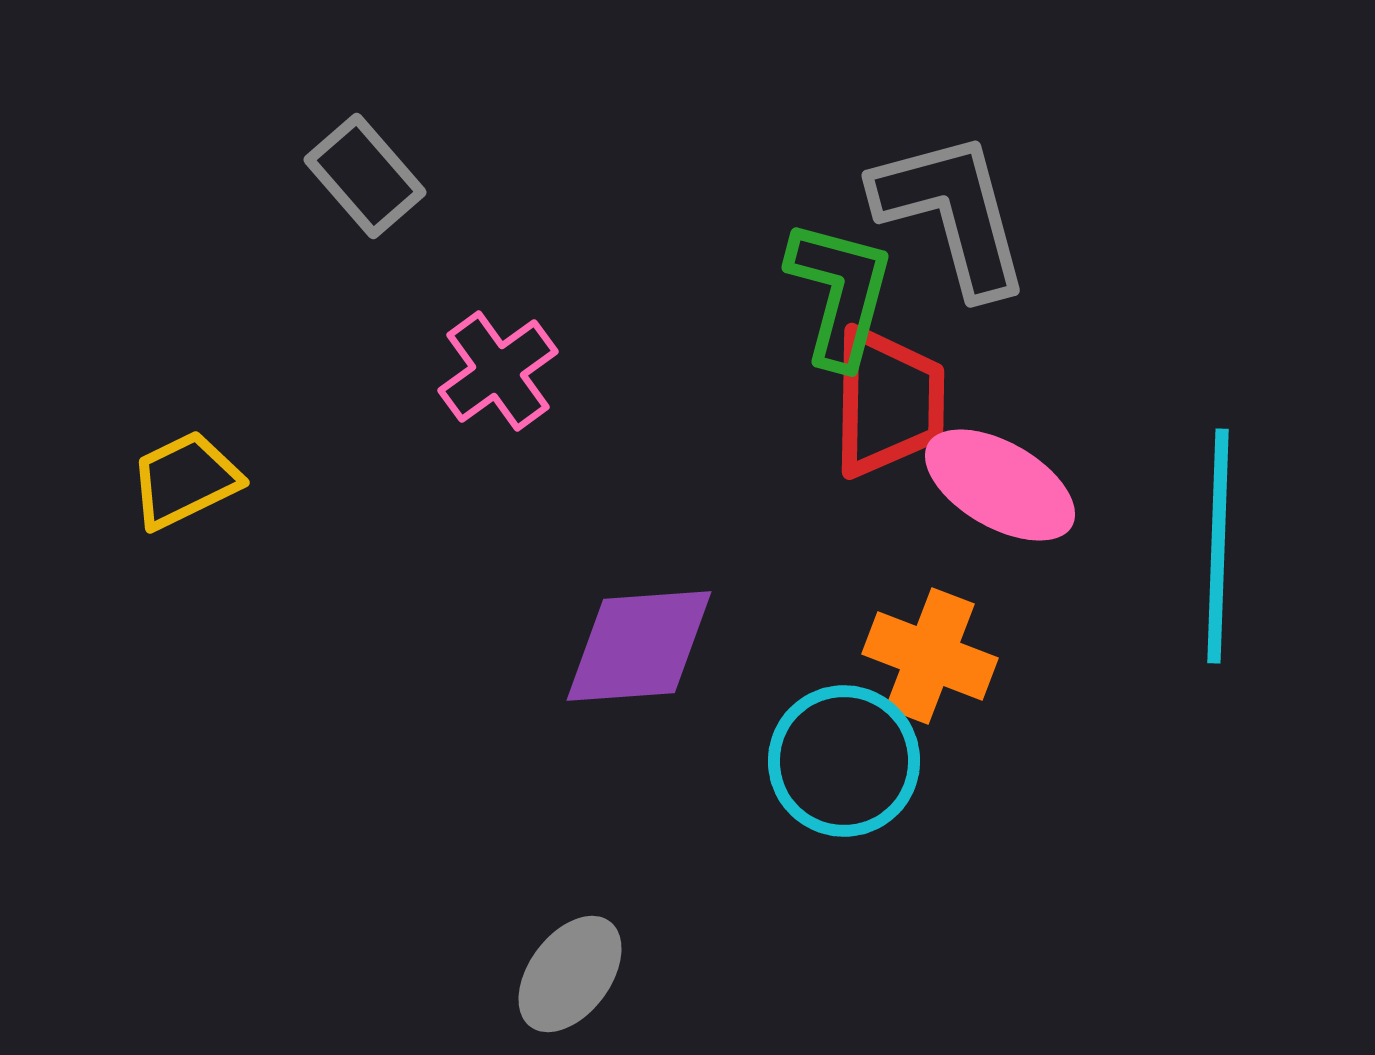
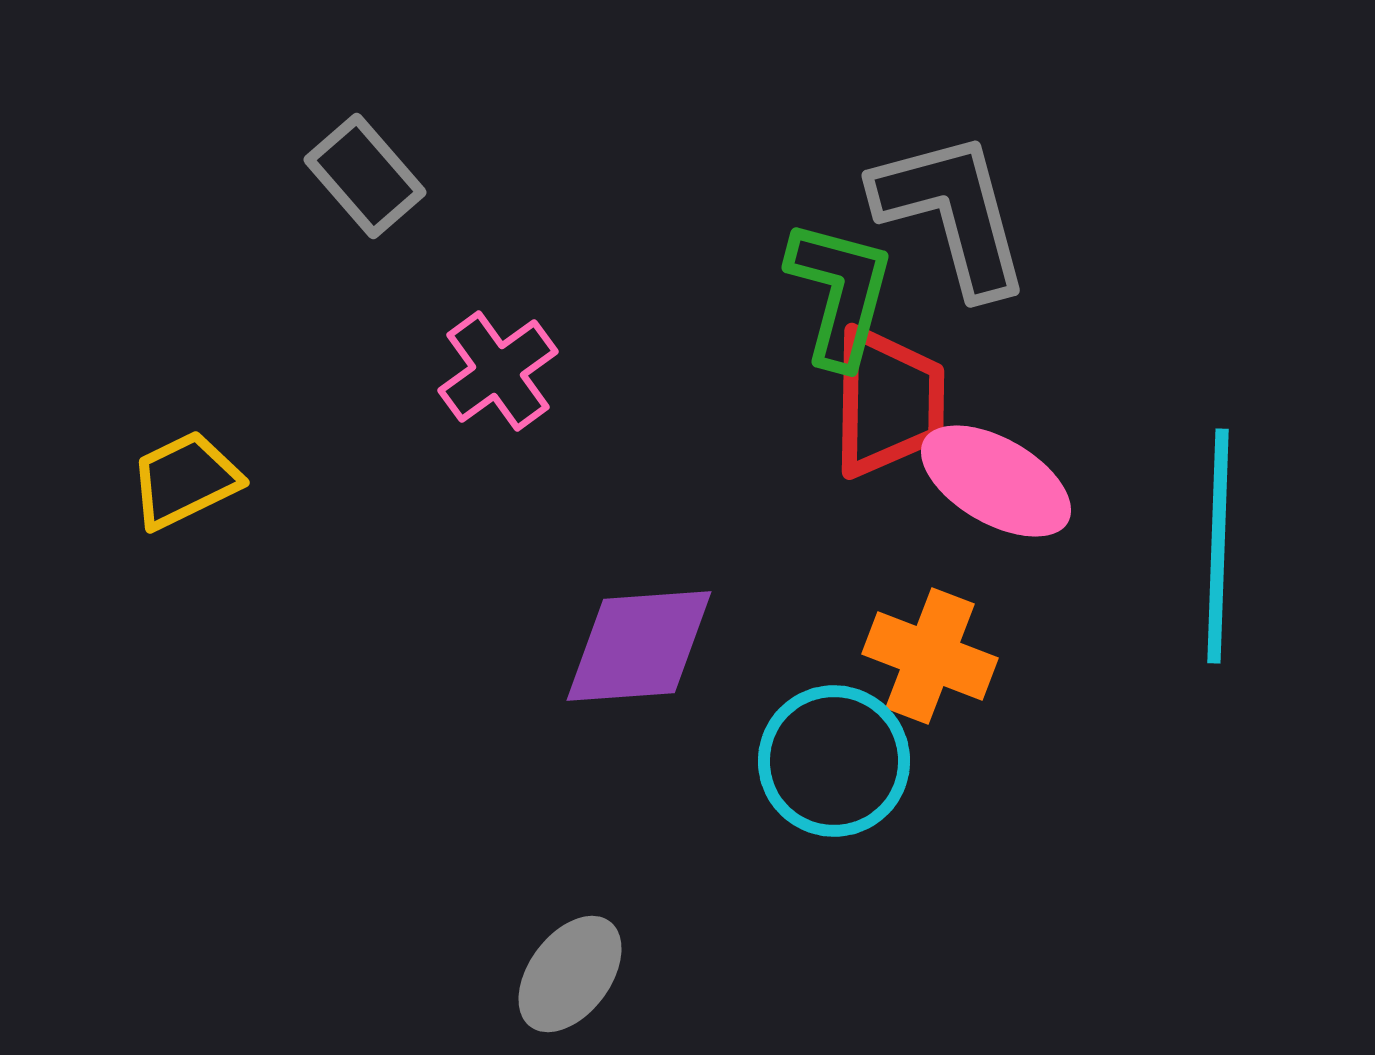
pink ellipse: moved 4 px left, 4 px up
cyan circle: moved 10 px left
